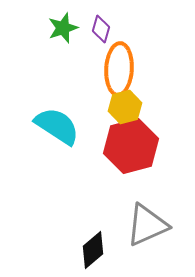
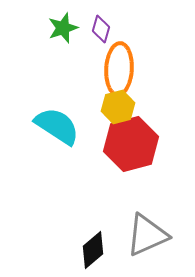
yellow hexagon: moved 7 px left
red hexagon: moved 2 px up
gray triangle: moved 10 px down
